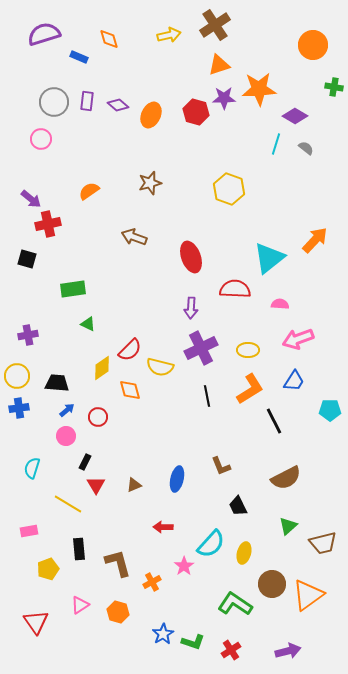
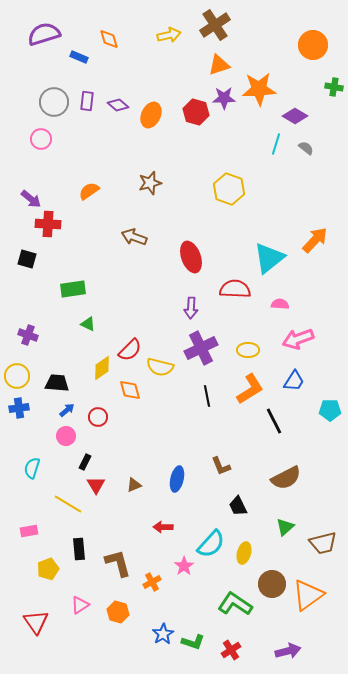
red cross at (48, 224): rotated 15 degrees clockwise
purple cross at (28, 335): rotated 30 degrees clockwise
green triangle at (288, 526): moved 3 px left, 1 px down
